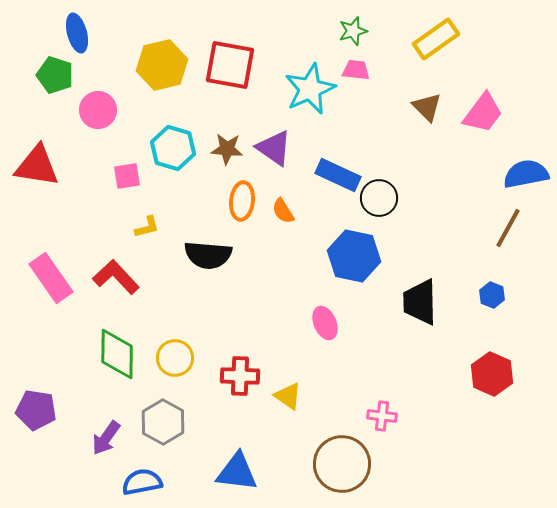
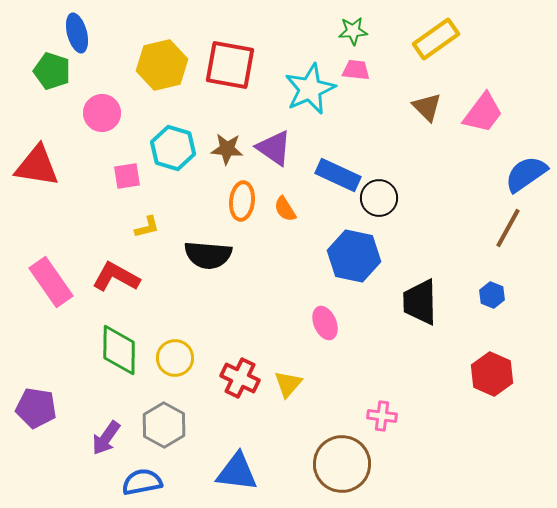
green star at (353, 31): rotated 12 degrees clockwise
green pentagon at (55, 75): moved 3 px left, 4 px up
pink circle at (98, 110): moved 4 px right, 3 px down
blue semicircle at (526, 174): rotated 24 degrees counterclockwise
orange semicircle at (283, 211): moved 2 px right, 2 px up
red L-shape at (116, 277): rotated 18 degrees counterclockwise
pink rectangle at (51, 278): moved 4 px down
green diamond at (117, 354): moved 2 px right, 4 px up
red cross at (240, 376): moved 2 px down; rotated 24 degrees clockwise
yellow triangle at (288, 396): moved 12 px up; rotated 36 degrees clockwise
purple pentagon at (36, 410): moved 2 px up
gray hexagon at (163, 422): moved 1 px right, 3 px down
